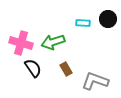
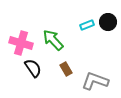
black circle: moved 3 px down
cyan rectangle: moved 4 px right, 2 px down; rotated 24 degrees counterclockwise
green arrow: moved 2 px up; rotated 65 degrees clockwise
